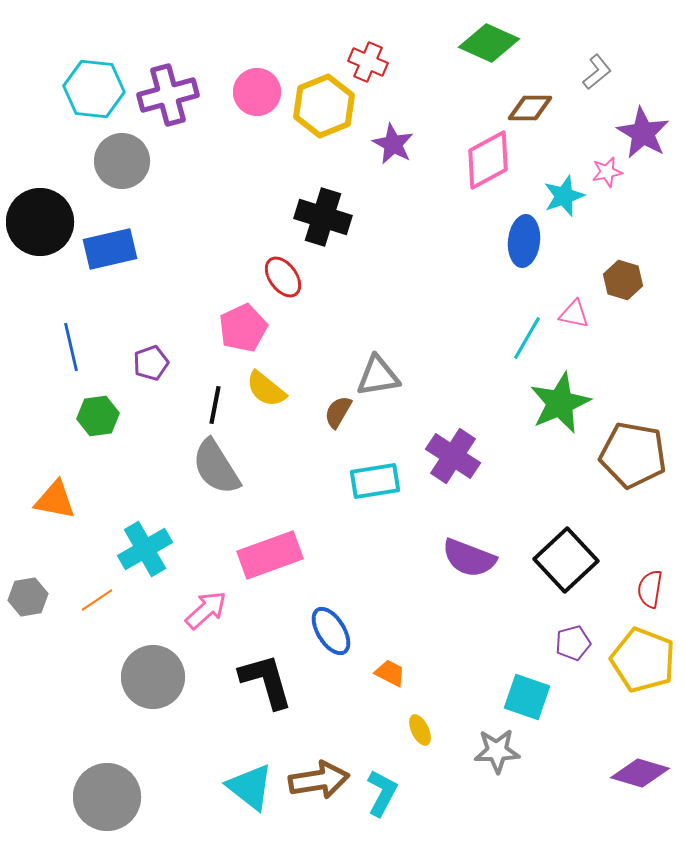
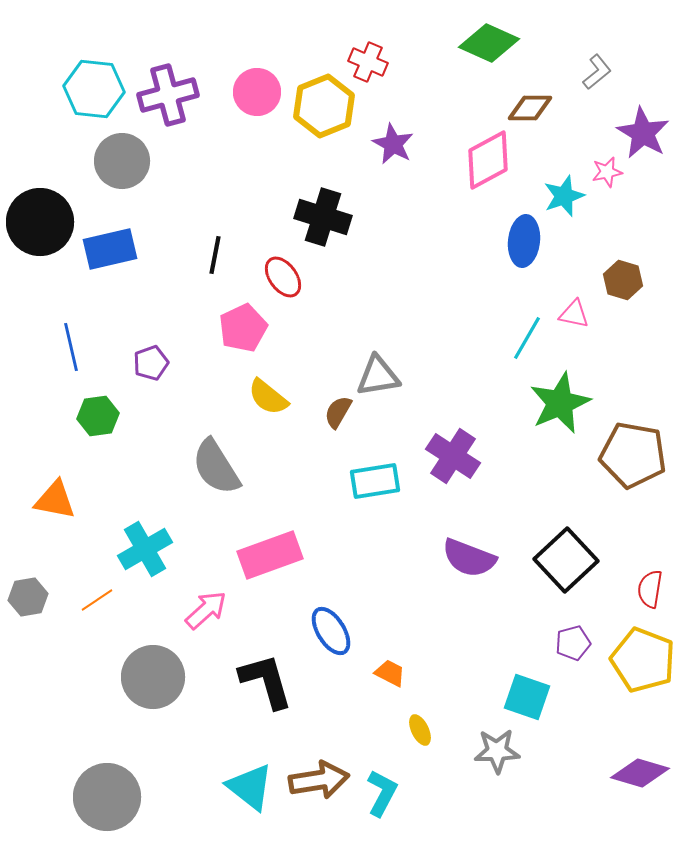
yellow semicircle at (266, 389): moved 2 px right, 8 px down
black line at (215, 405): moved 150 px up
